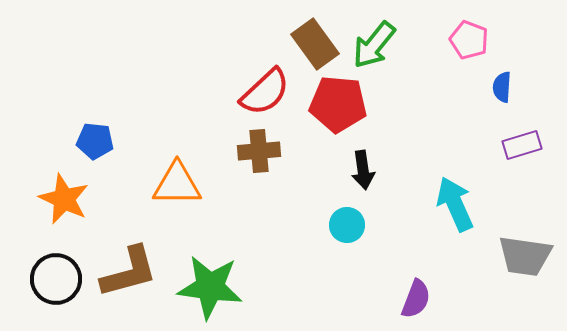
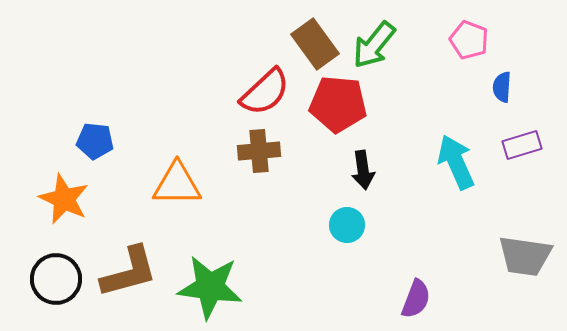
cyan arrow: moved 1 px right, 42 px up
